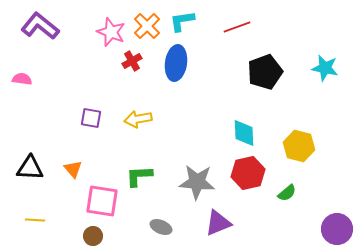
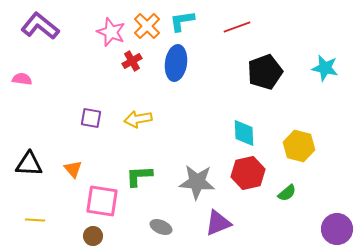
black triangle: moved 1 px left, 4 px up
